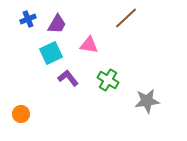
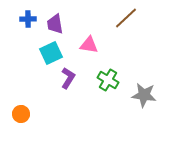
blue cross: rotated 21 degrees clockwise
purple trapezoid: moved 2 px left; rotated 140 degrees clockwise
purple L-shape: rotated 70 degrees clockwise
gray star: moved 3 px left, 6 px up; rotated 15 degrees clockwise
